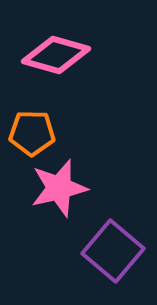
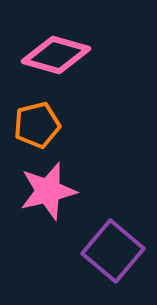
orange pentagon: moved 5 px right, 8 px up; rotated 15 degrees counterclockwise
pink star: moved 11 px left, 3 px down
